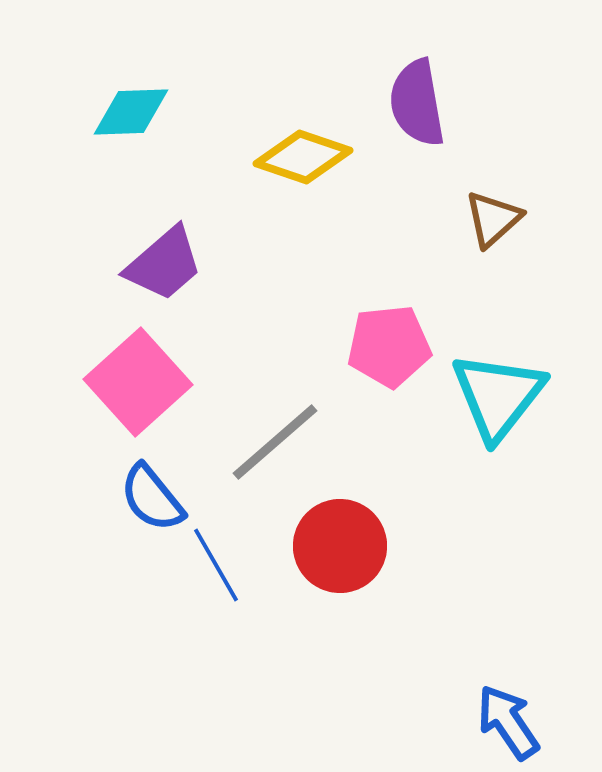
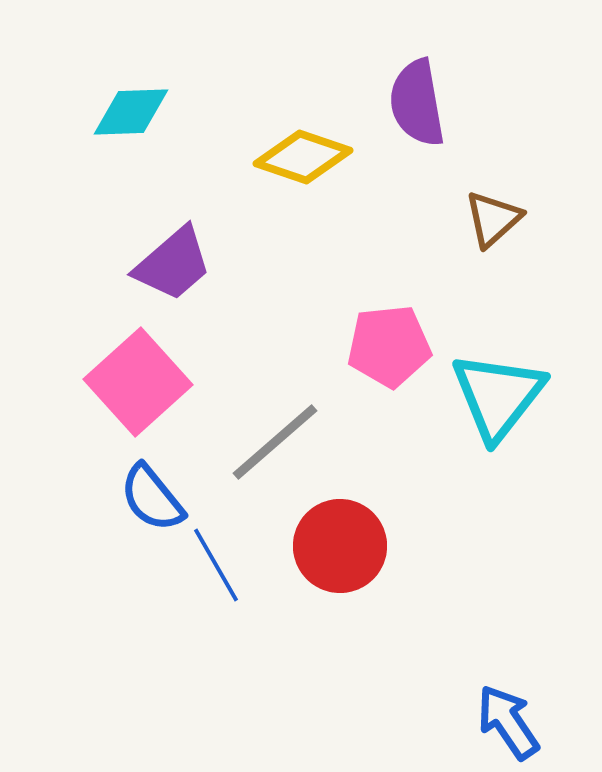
purple trapezoid: moved 9 px right
